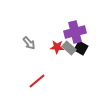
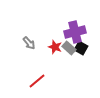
red star: moved 2 px left; rotated 16 degrees clockwise
